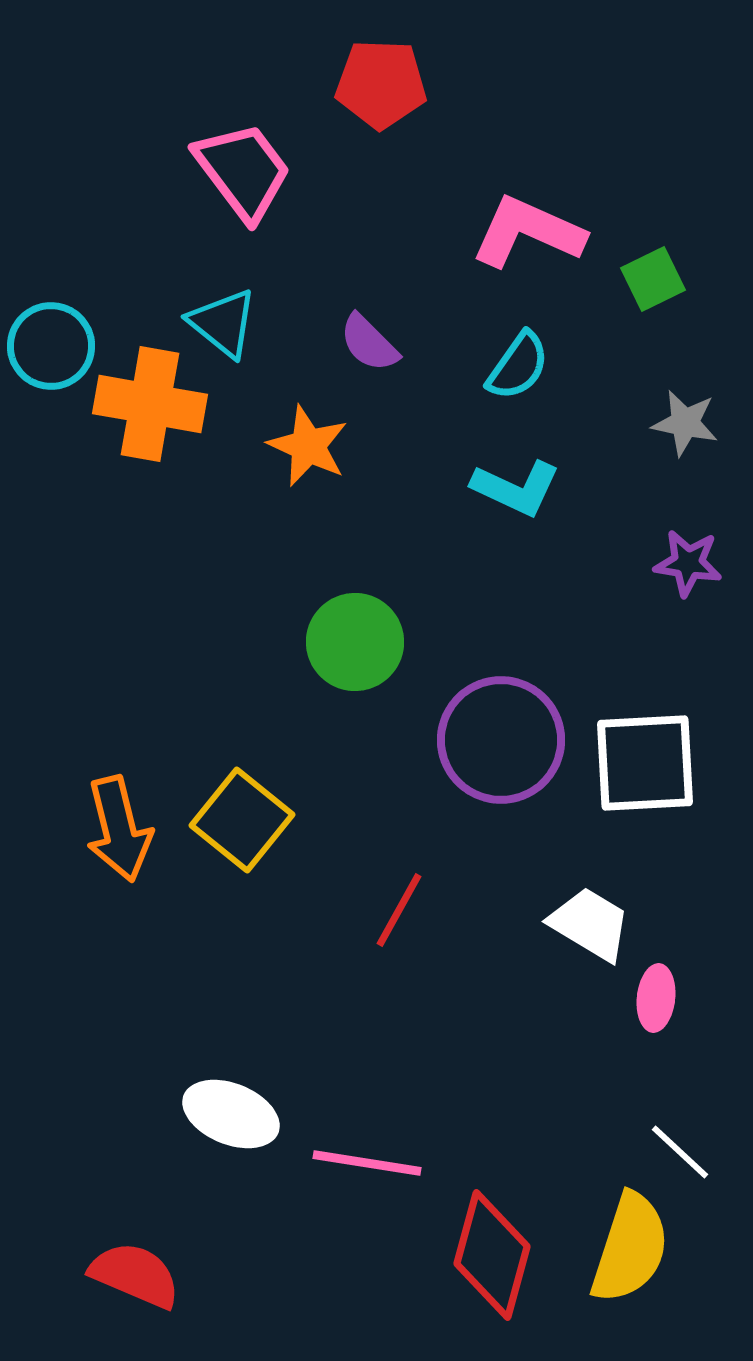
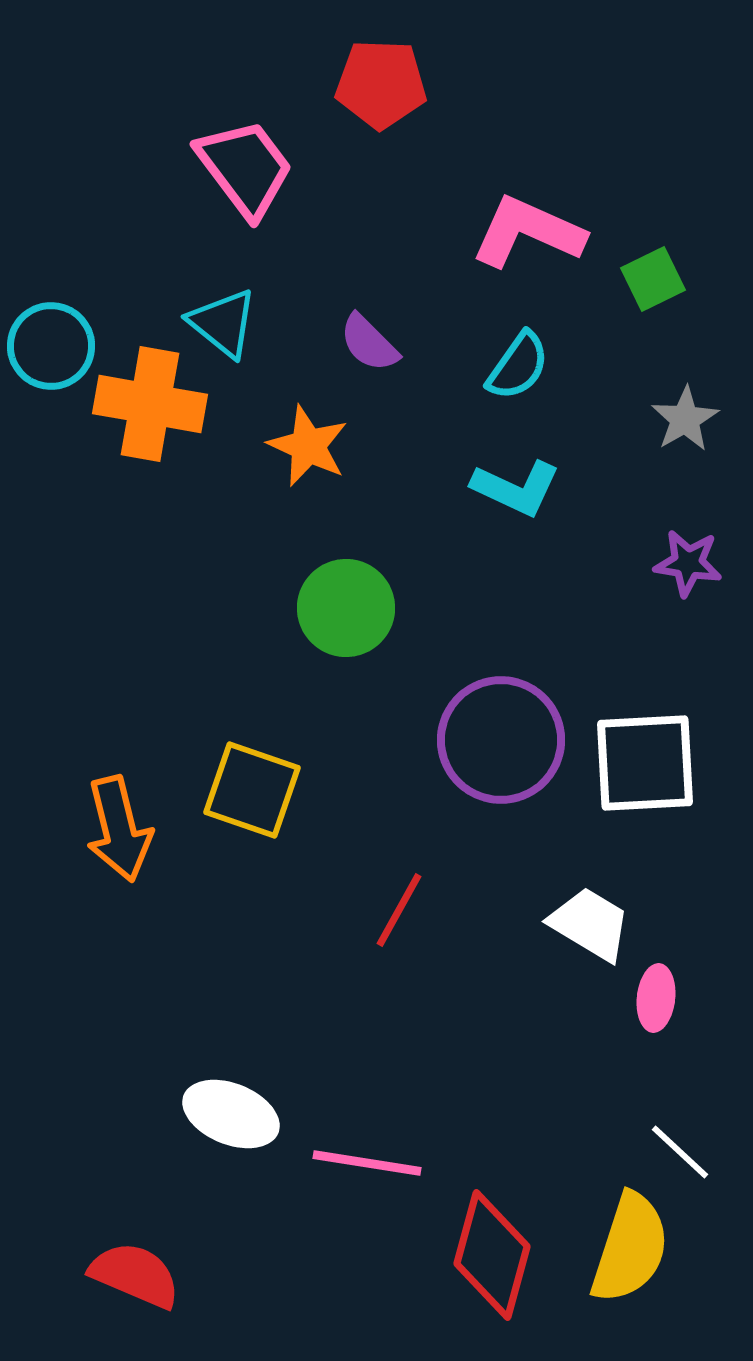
pink trapezoid: moved 2 px right, 3 px up
gray star: moved 4 px up; rotated 30 degrees clockwise
green circle: moved 9 px left, 34 px up
yellow square: moved 10 px right, 30 px up; rotated 20 degrees counterclockwise
